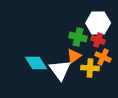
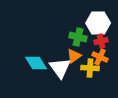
red cross: moved 3 px right, 1 px down; rotated 32 degrees counterclockwise
orange cross: moved 3 px left
white triangle: moved 2 px up
